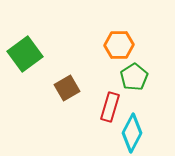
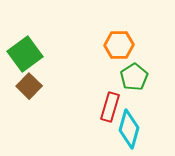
brown square: moved 38 px left, 2 px up; rotated 15 degrees counterclockwise
cyan diamond: moved 3 px left, 4 px up; rotated 12 degrees counterclockwise
